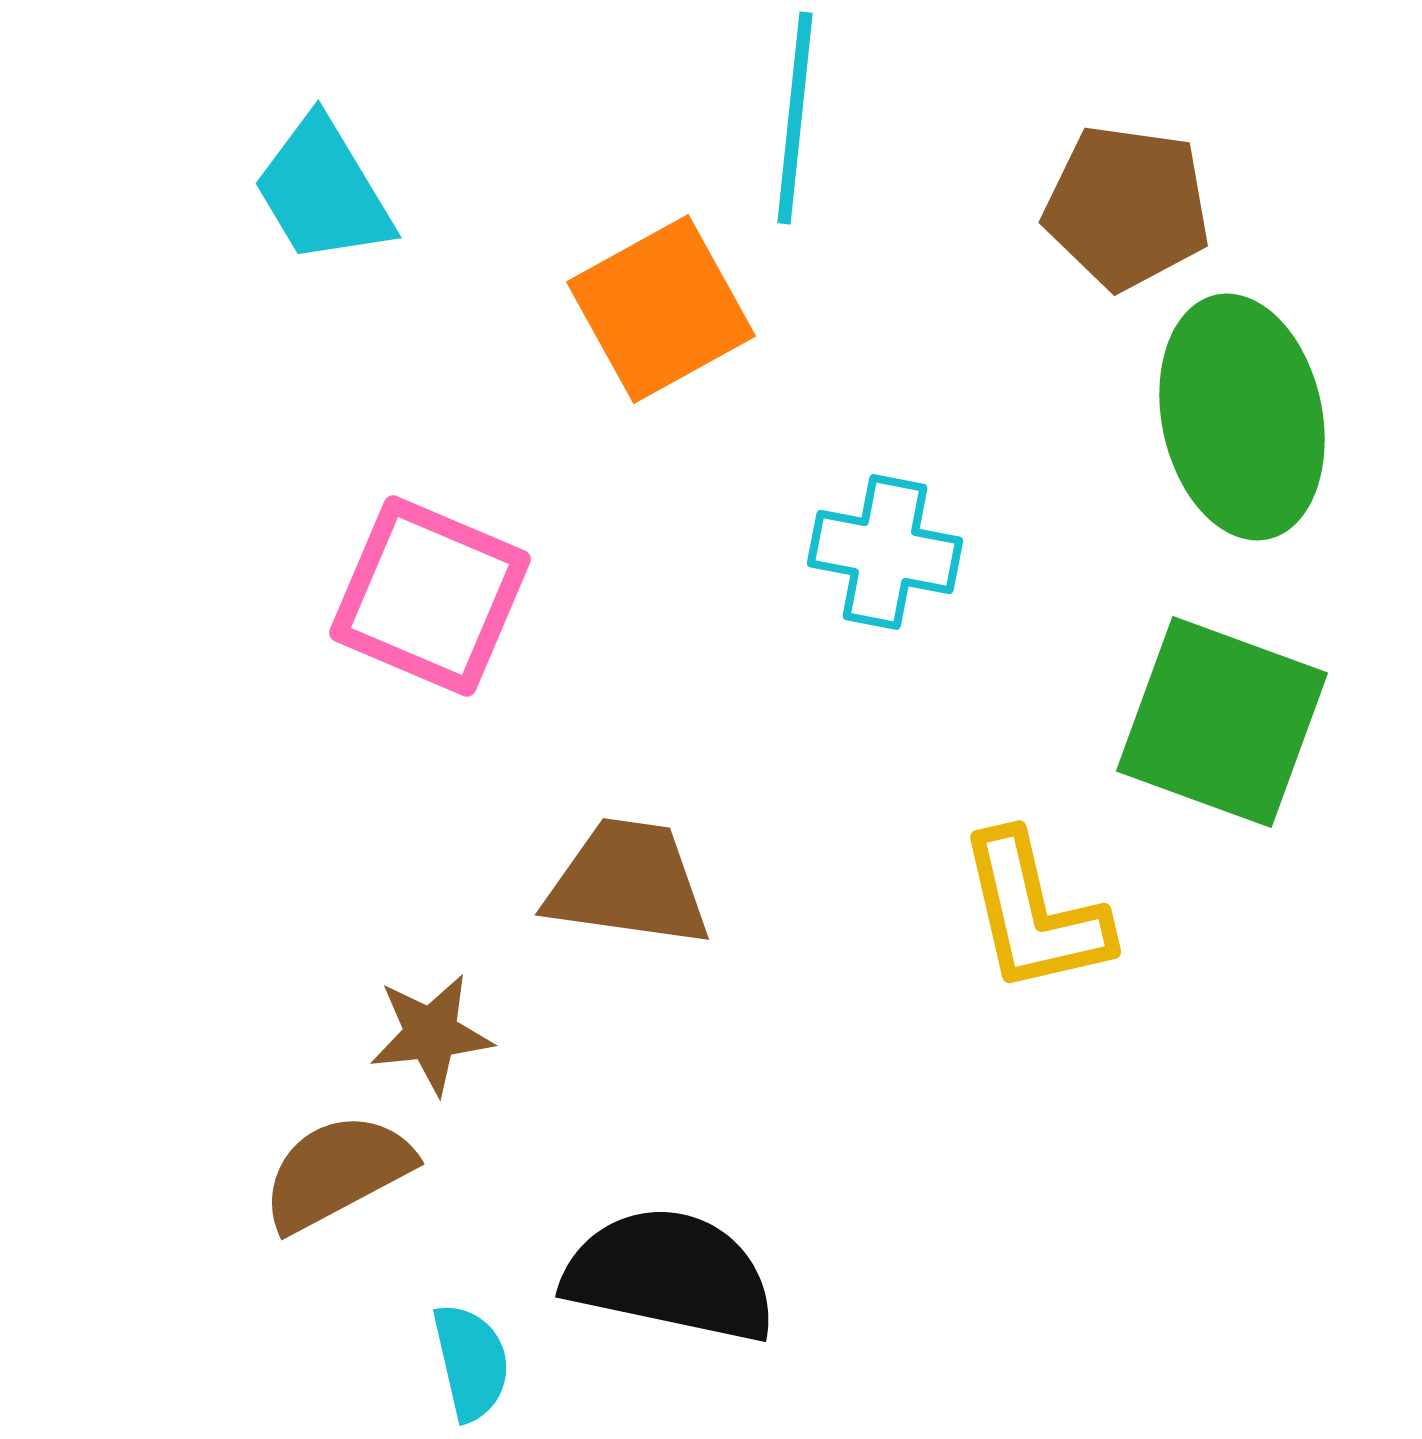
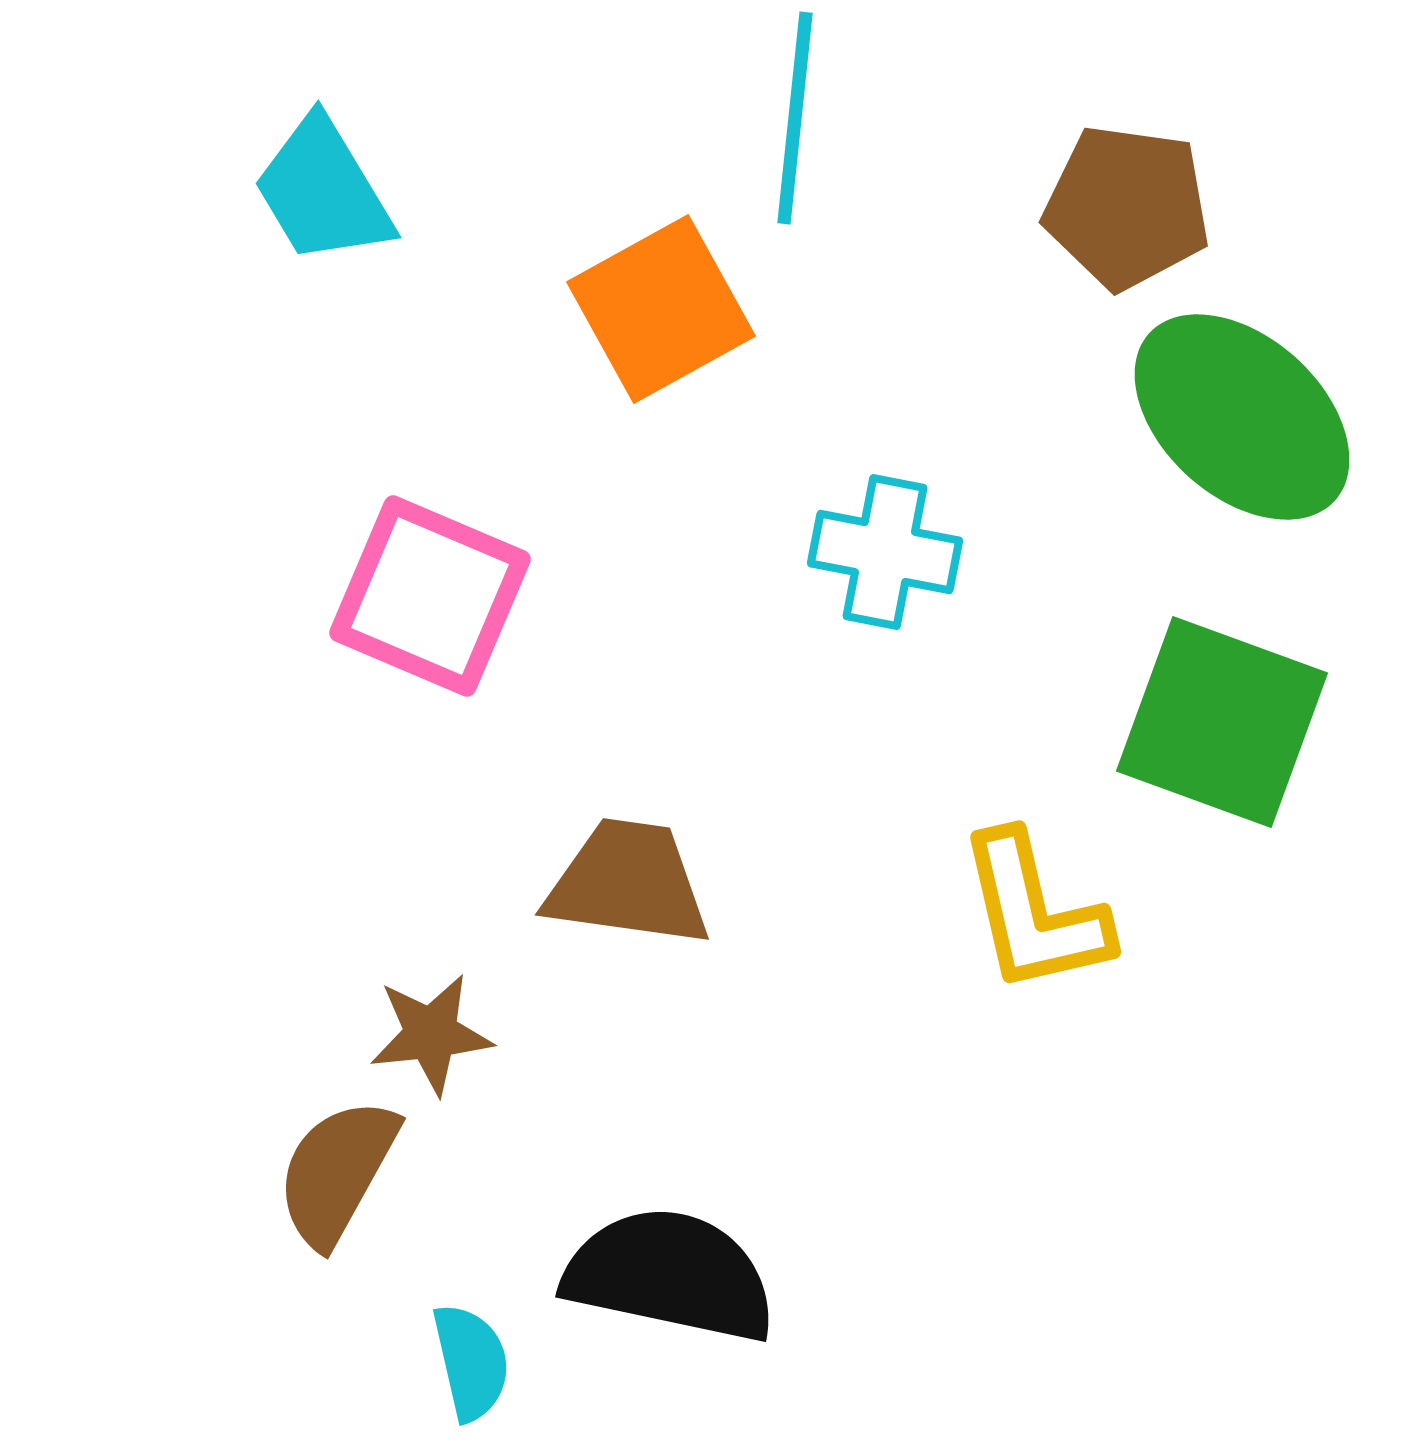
green ellipse: rotated 36 degrees counterclockwise
brown semicircle: rotated 33 degrees counterclockwise
